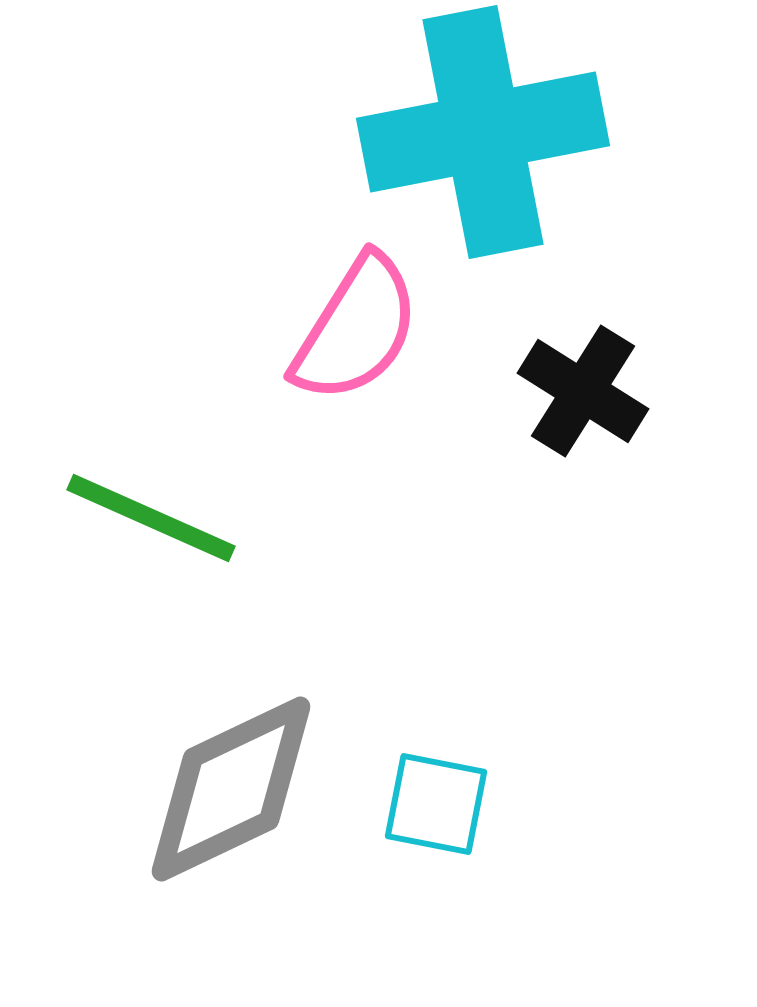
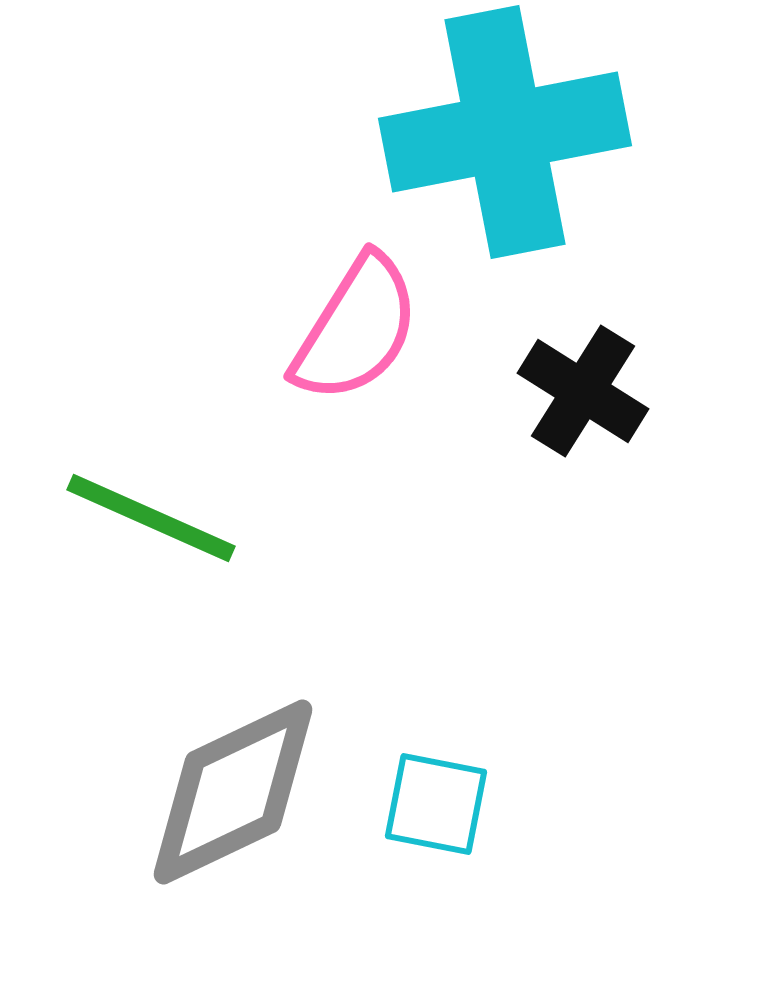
cyan cross: moved 22 px right
gray diamond: moved 2 px right, 3 px down
